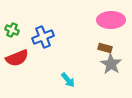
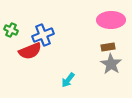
green cross: moved 1 px left
blue cross: moved 2 px up
brown rectangle: moved 3 px right, 1 px up; rotated 24 degrees counterclockwise
red semicircle: moved 13 px right, 7 px up
cyan arrow: rotated 77 degrees clockwise
